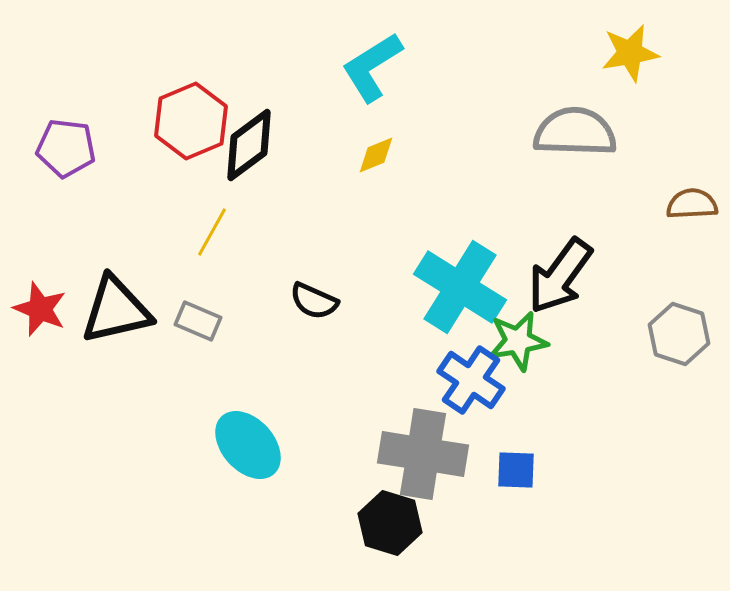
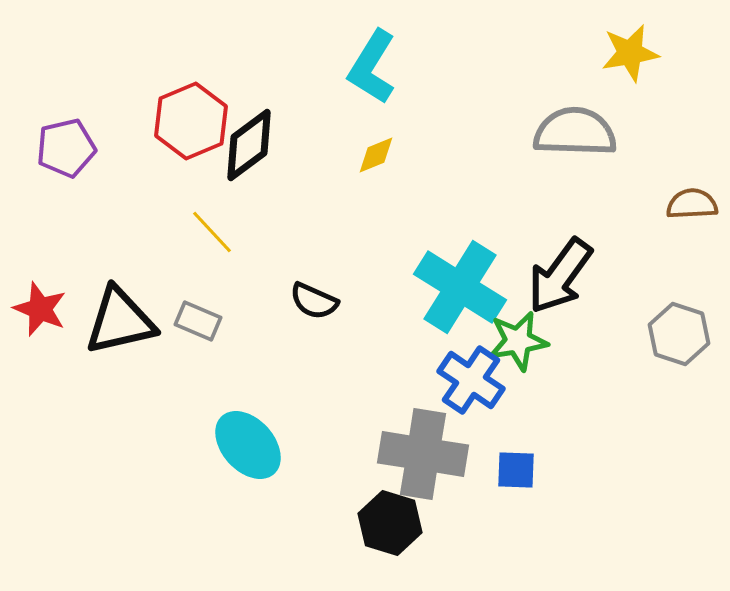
cyan L-shape: rotated 26 degrees counterclockwise
purple pentagon: rotated 20 degrees counterclockwise
yellow line: rotated 72 degrees counterclockwise
black triangle: moved 4 px right, 11 px down
